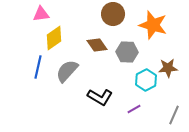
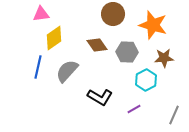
brown star: moved 4 px left, 10 px up
